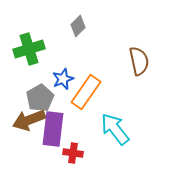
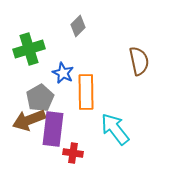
blue star: moved 6 px up; rotated 25 degrees counterclockwise
orange rectangle: rotated 36 degrees counterclockwise
